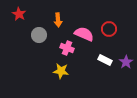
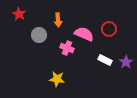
yellow star: moved 4 px left, 8 px down
